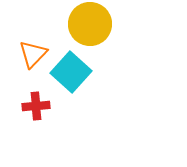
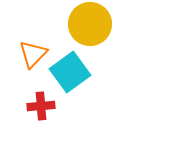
cyan square: moved 1 px left; rotated 12 degrees clockwise
red cross: moved 5 px right
